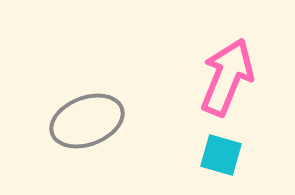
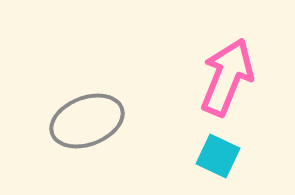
cyan square: moved 3 px left, 1 px down; rotated 9 degrees clockwise
